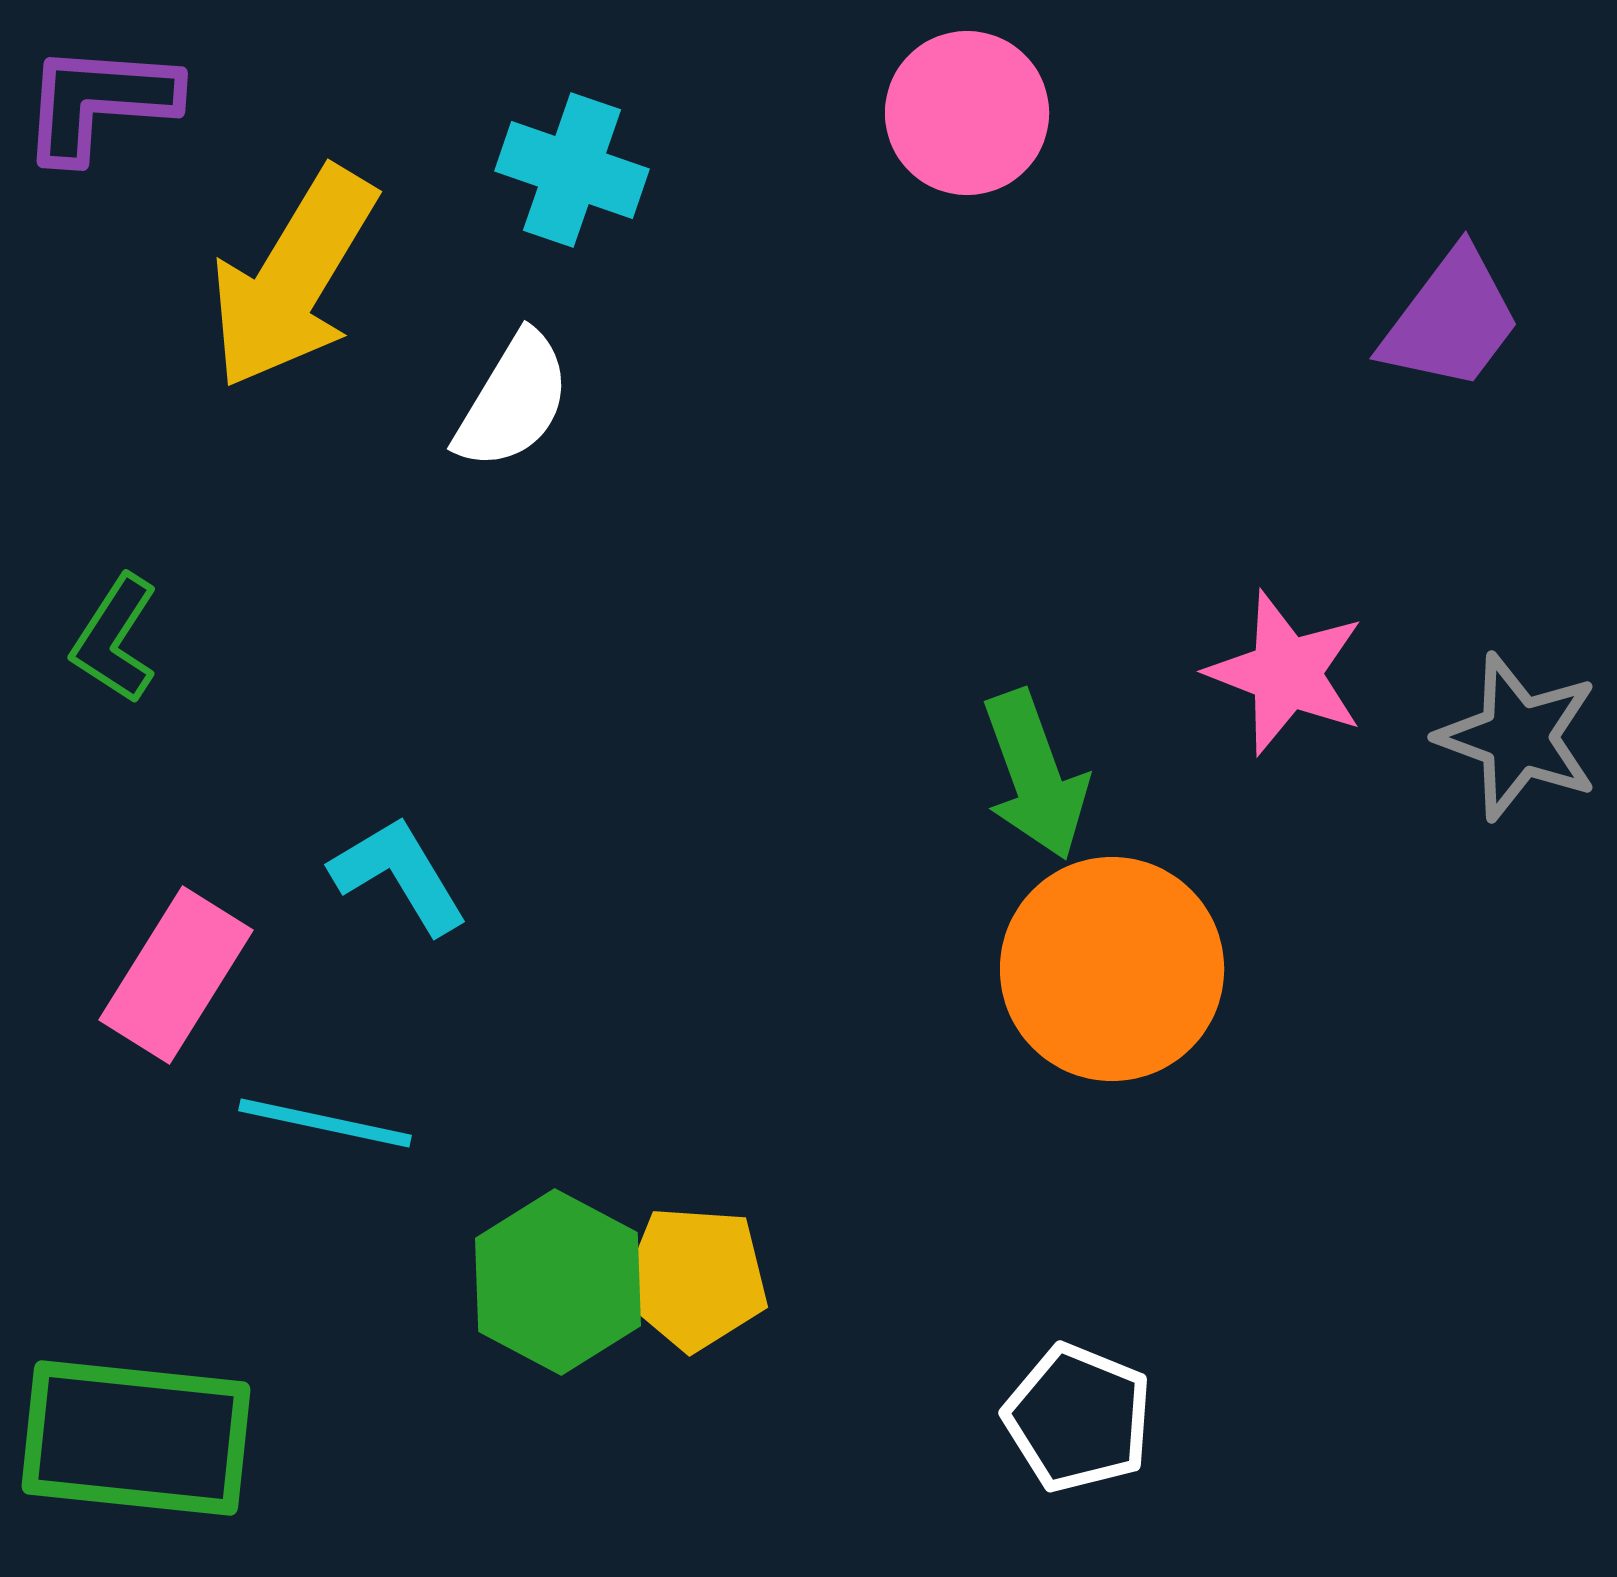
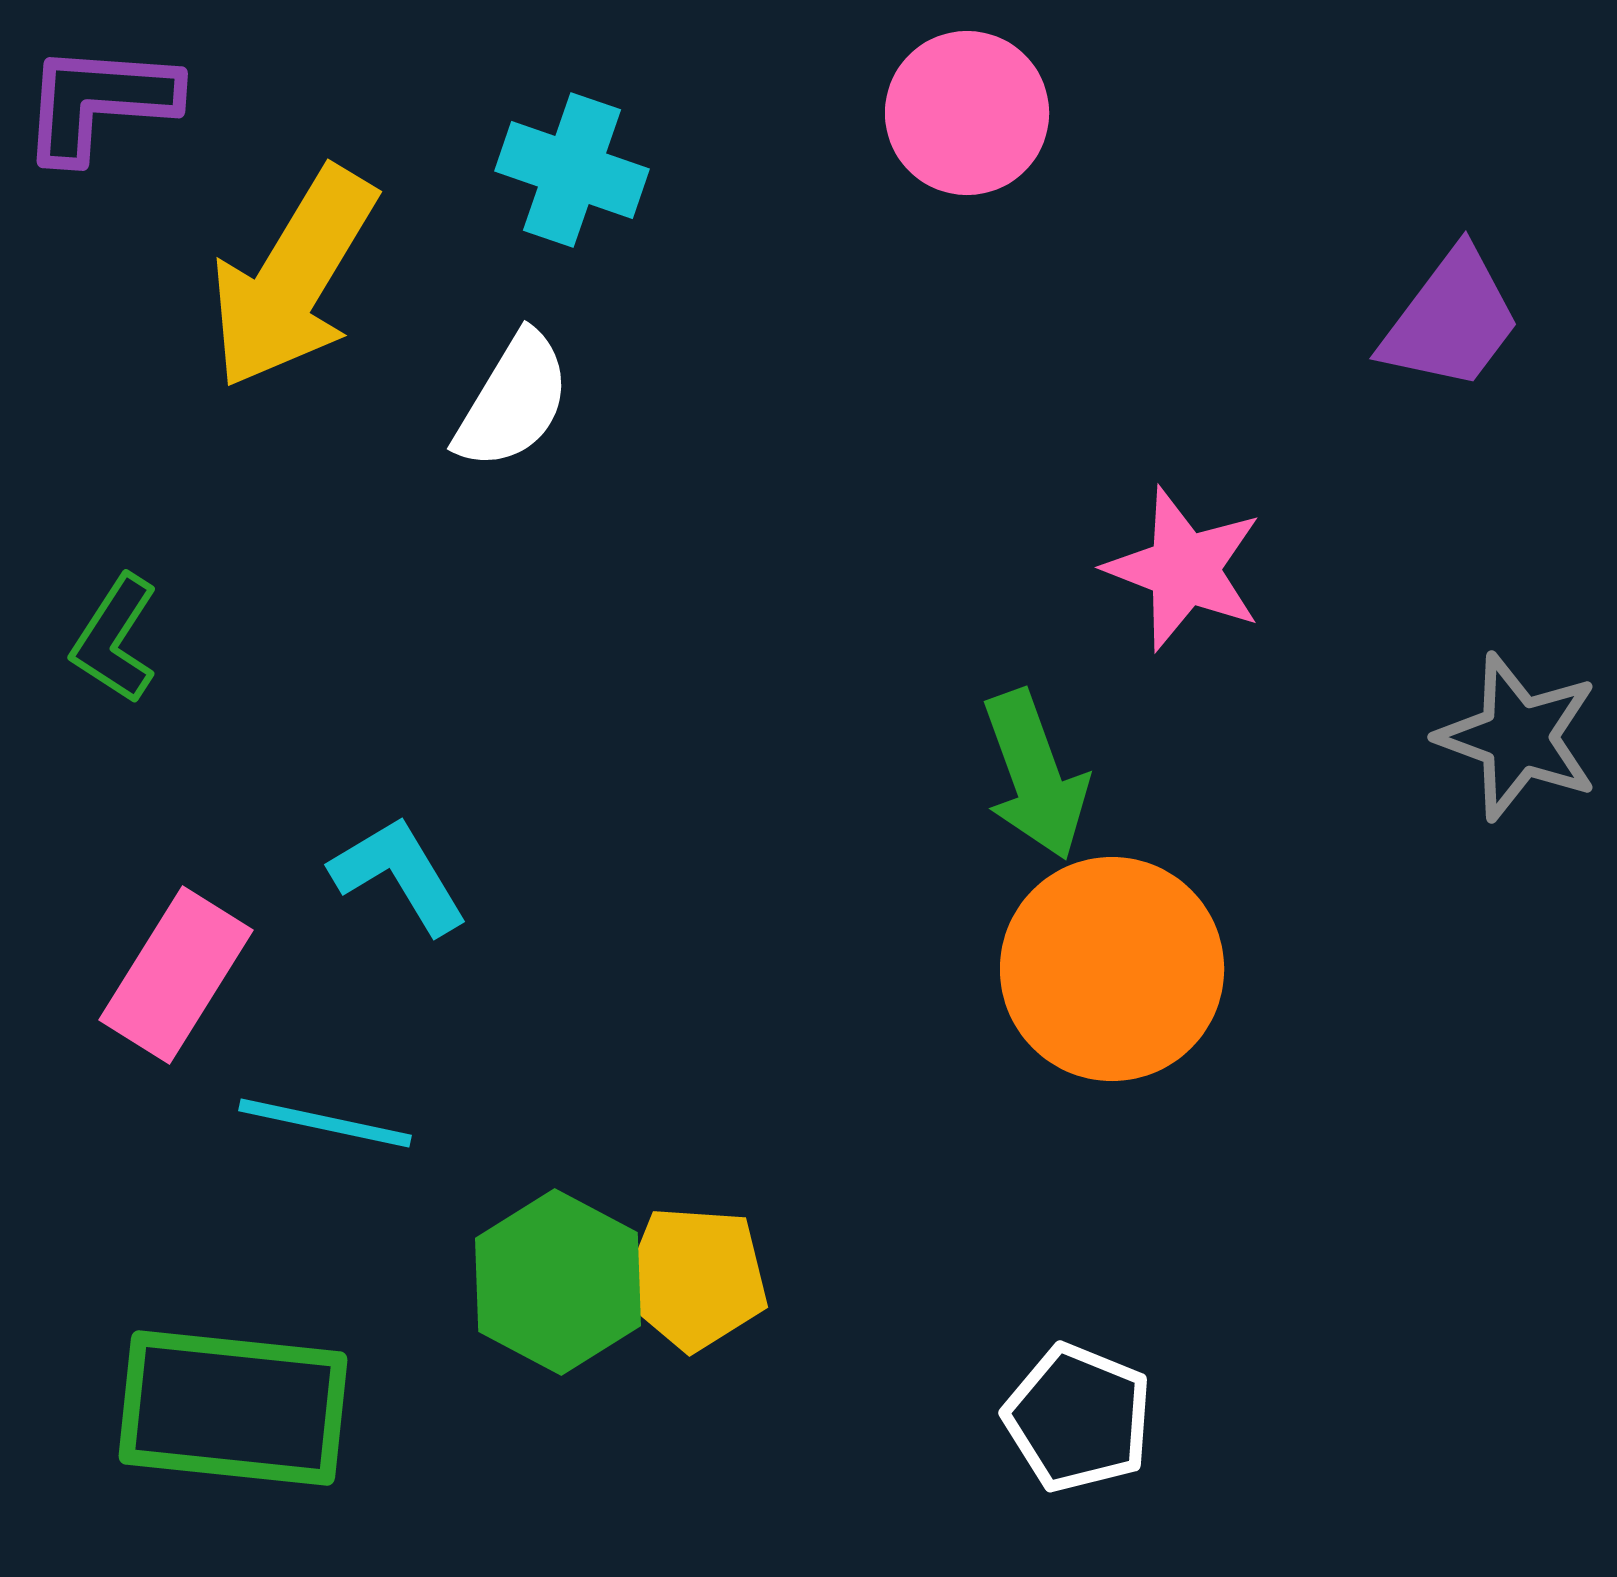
pink star: moved 102 px left, 104 px up
green rectangle: moved 97 px right, 30 px up
